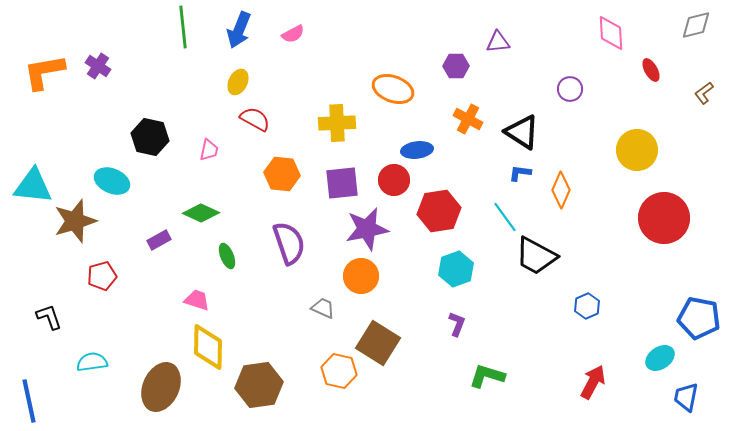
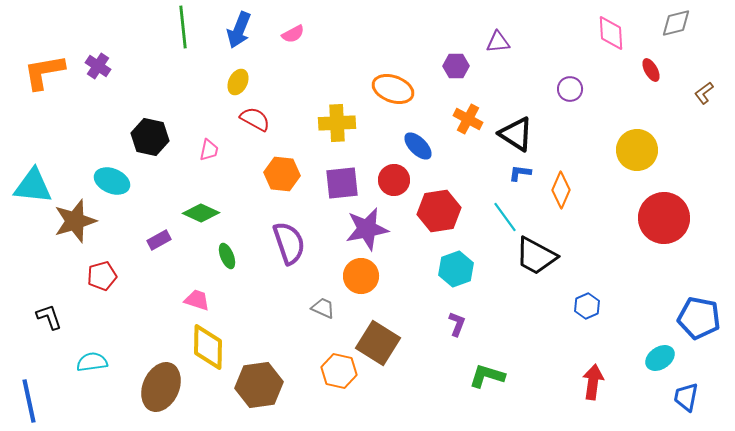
gray diamond at (696, 25): moved 20 px left, 2 px up
black triangle at (522, 132): moved 6 px left, 2 px down
blue ellipse at (417, 150): moved 1 px right, 4 px up; rotated 52 degrees clockwise
red arrow at (593, 382): rotated 20 degrees counterclockwise
